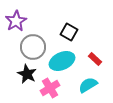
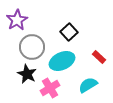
purple star: moved 1 px right, 1 px up
black square: rotated 18 degrees clockwise
gray circle: moved 1 px left
red rectangle: moved 4 px right, 2 px up
